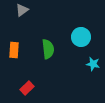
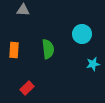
gray triangle: moved 1 px right; rotated 40 degrees clockwise
cyan circle: moved 1 px right, 3 px up
cyan star: rotated 24 degrees counterclockwise
